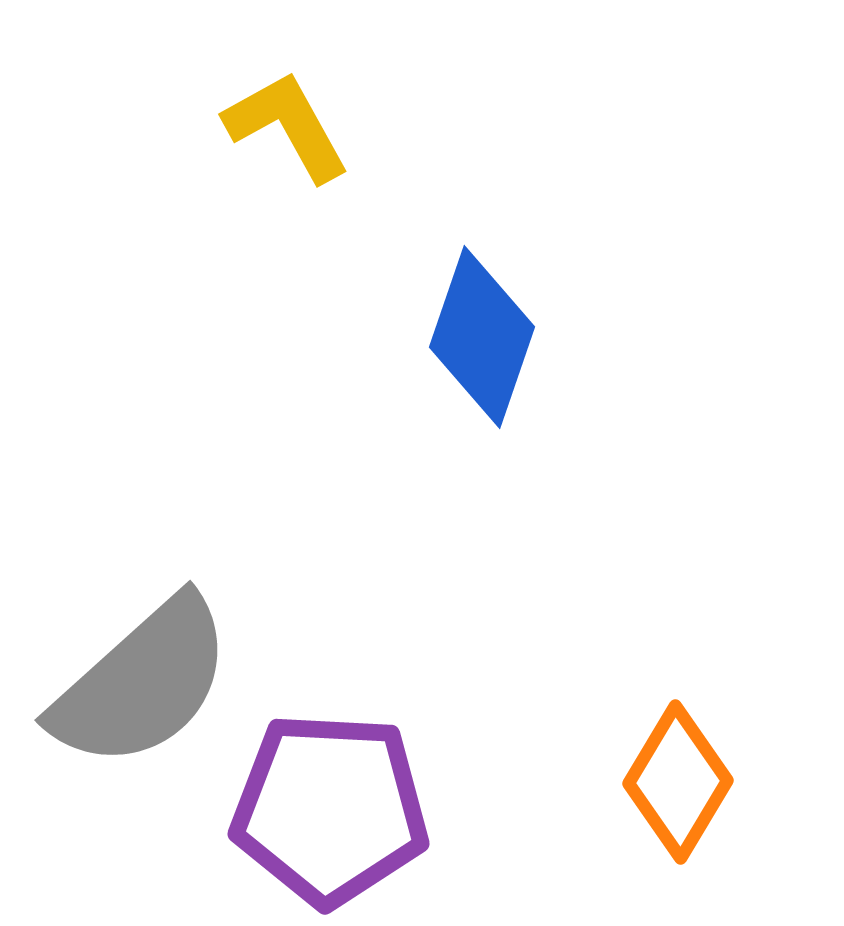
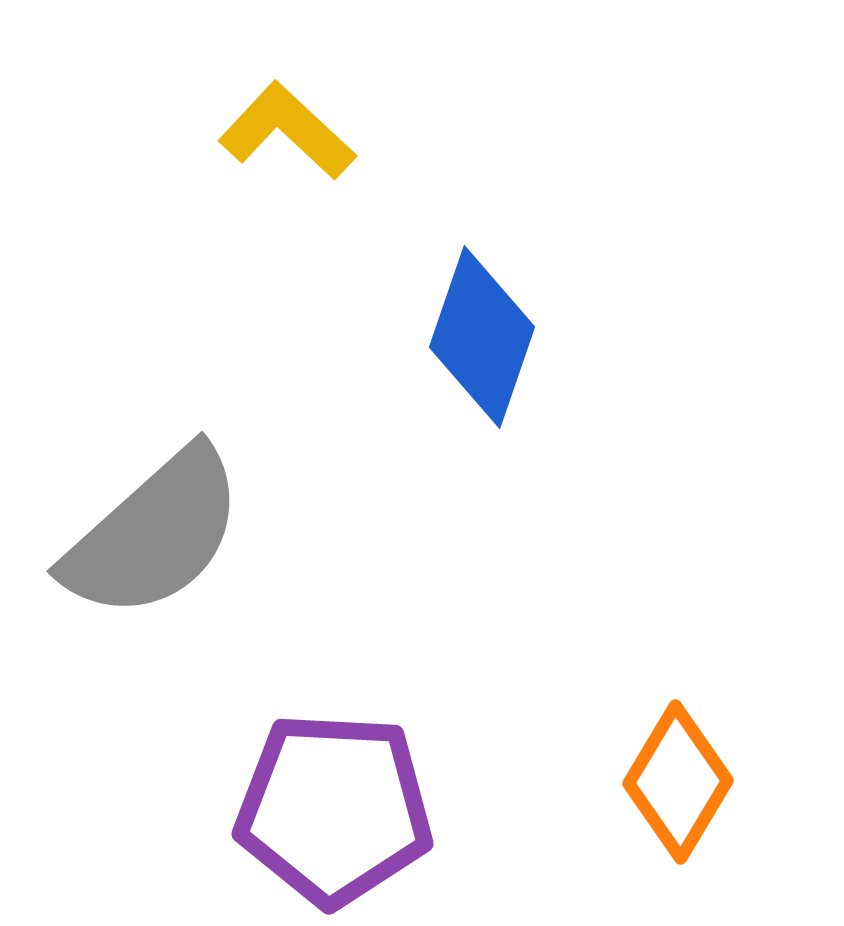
yellow L-shape: moved 5 px down; rotated 18 degrees counterclockwise
gray semicircle: moved 12 px right, 149 px up
purple pentagon: moved 4 px right
